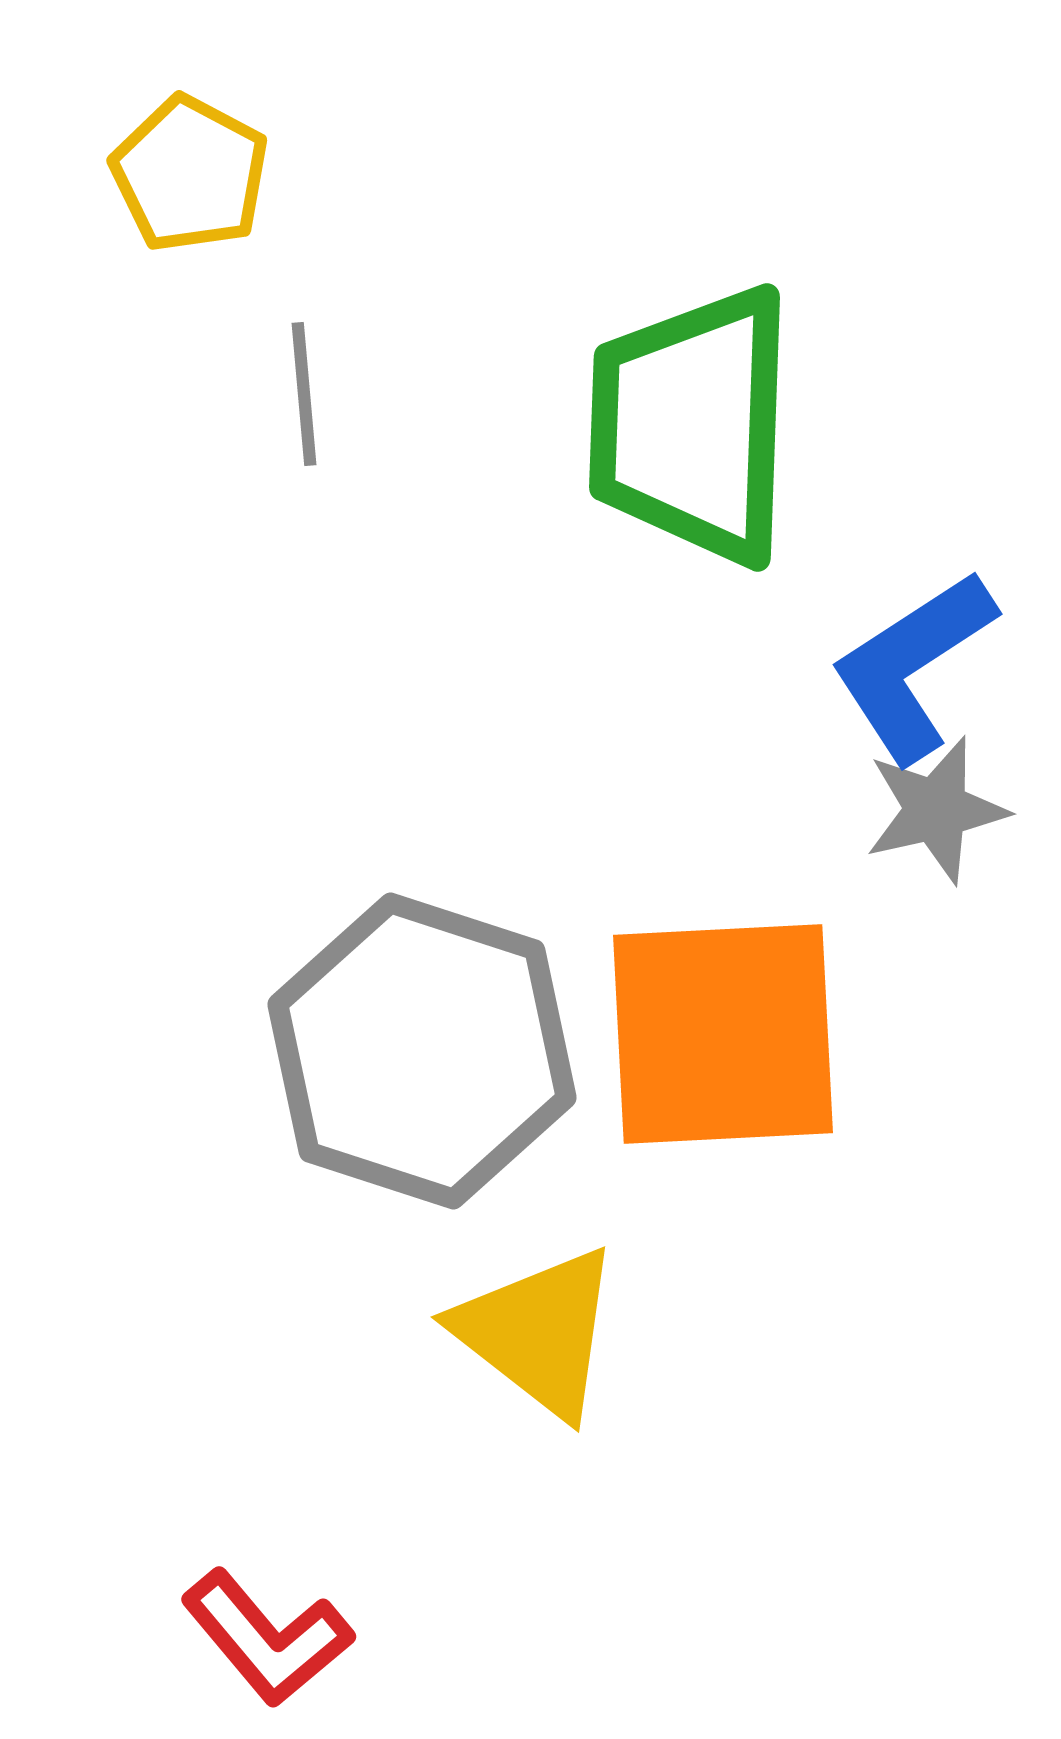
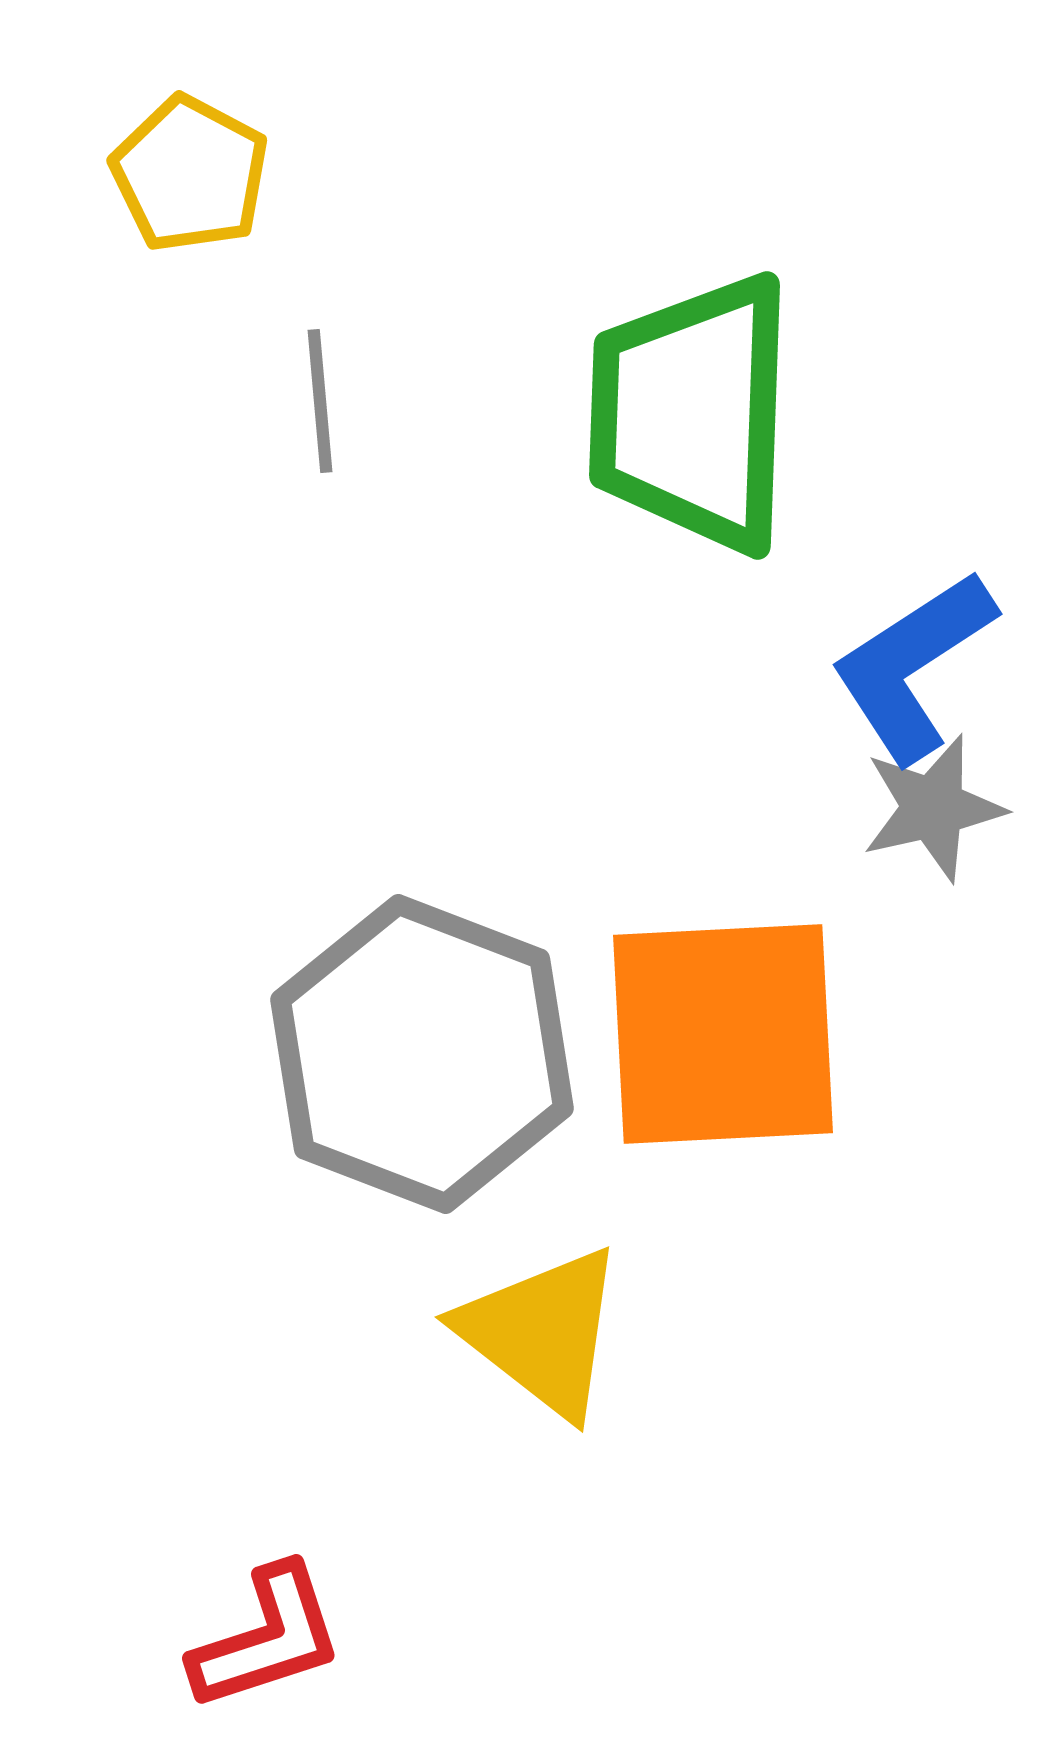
gray line: moved 16 px right, 7 px down
green trapezoid: moved 12 px up
gray star: moved 3 px left, 2 px up
gray hexagon: moved 3 px down; rotated 3 degrees clockwise
yellow triangle: moved 4 px right
red L-shape: rotated 68 degrees counterclockwise
